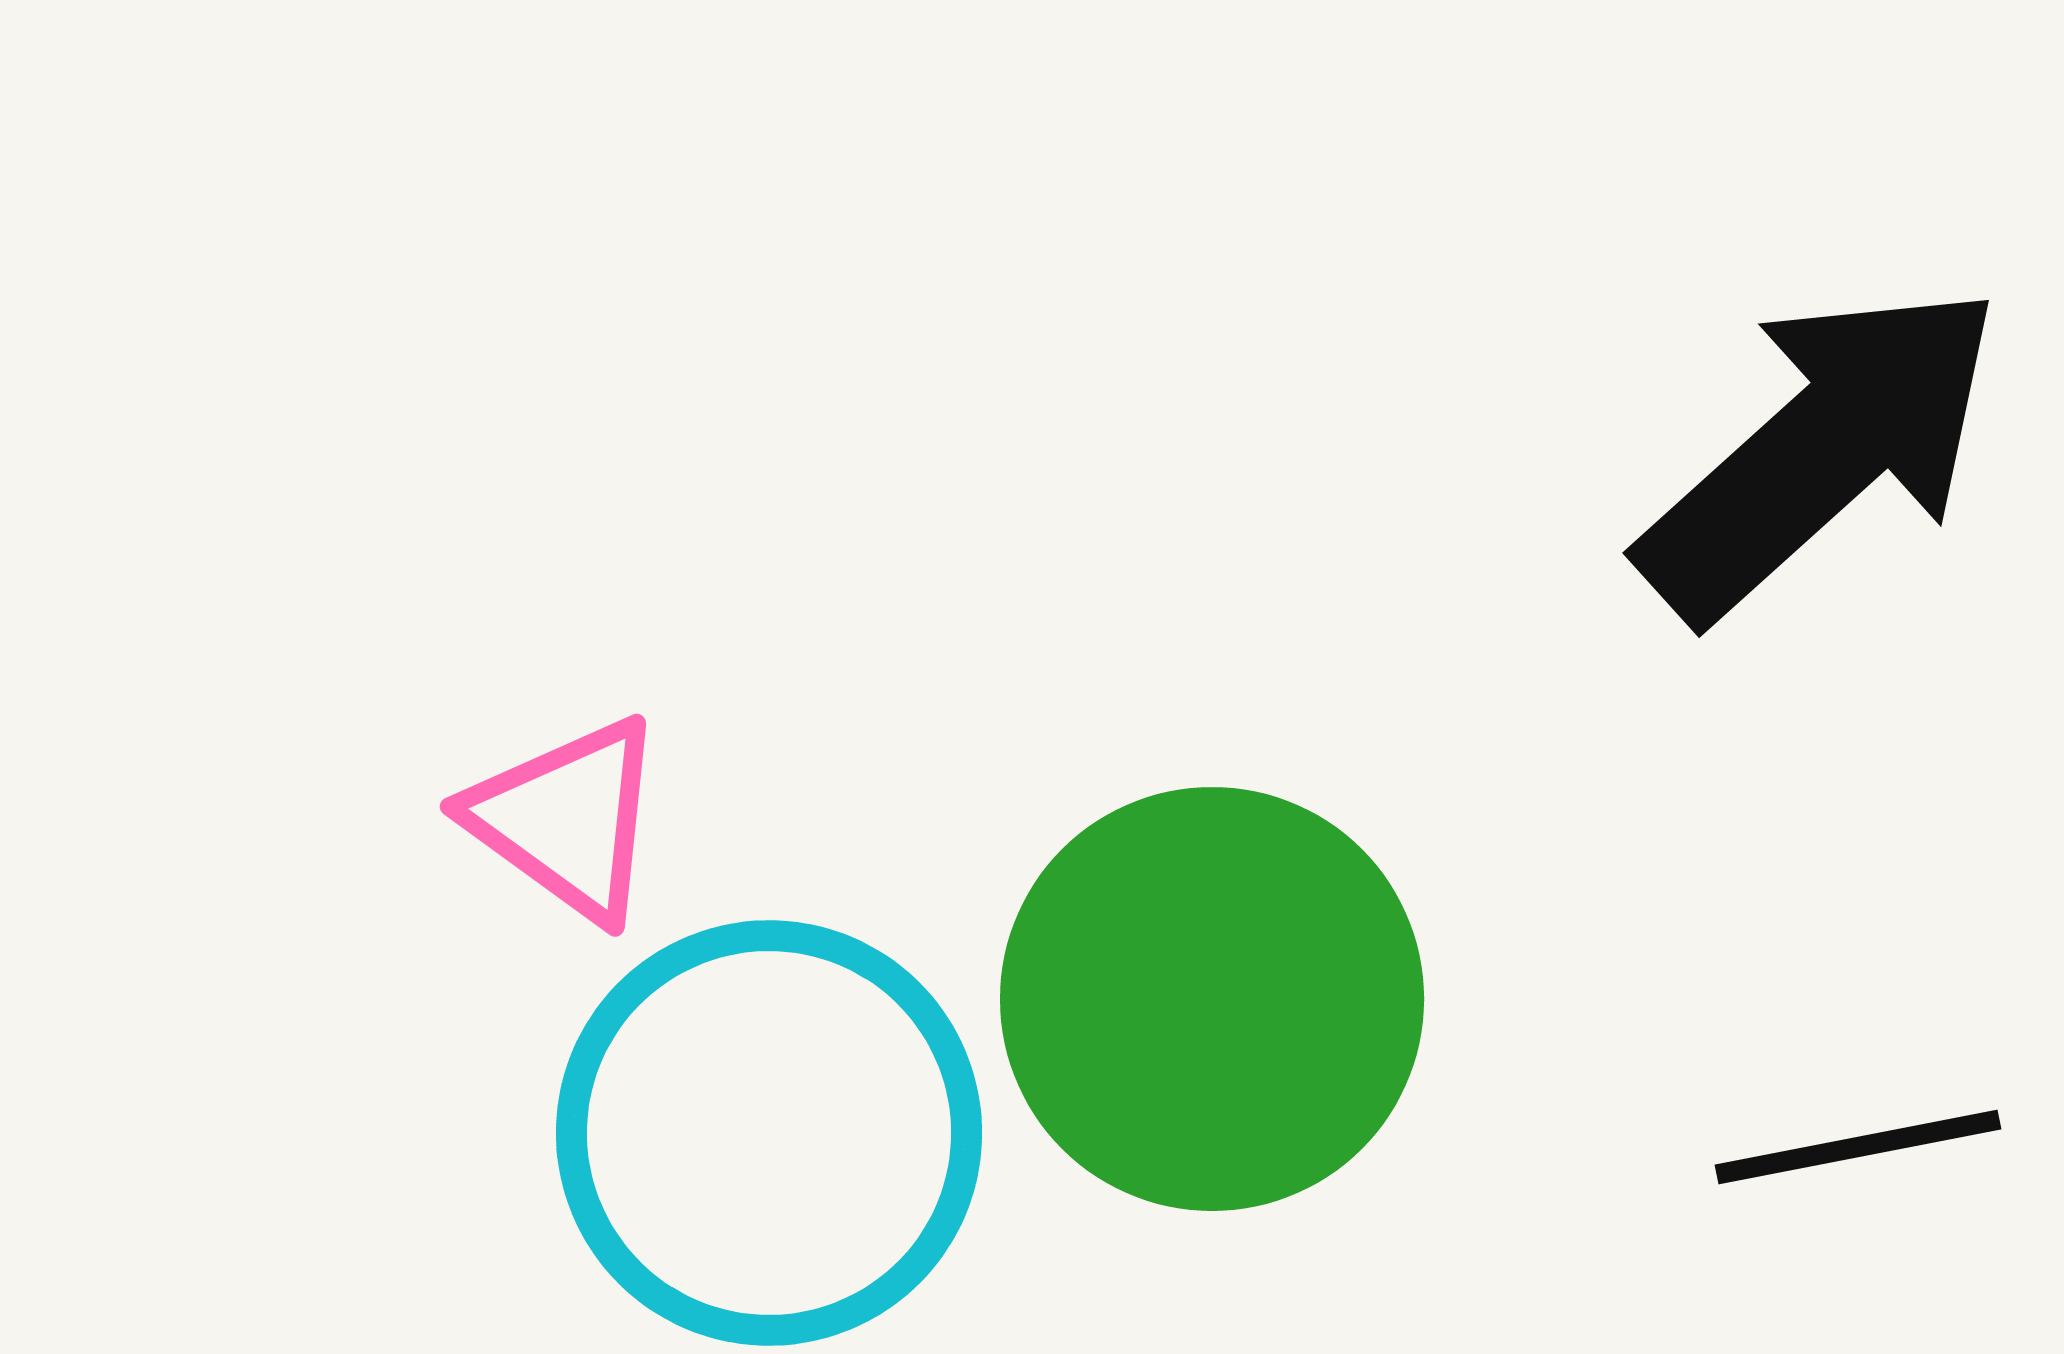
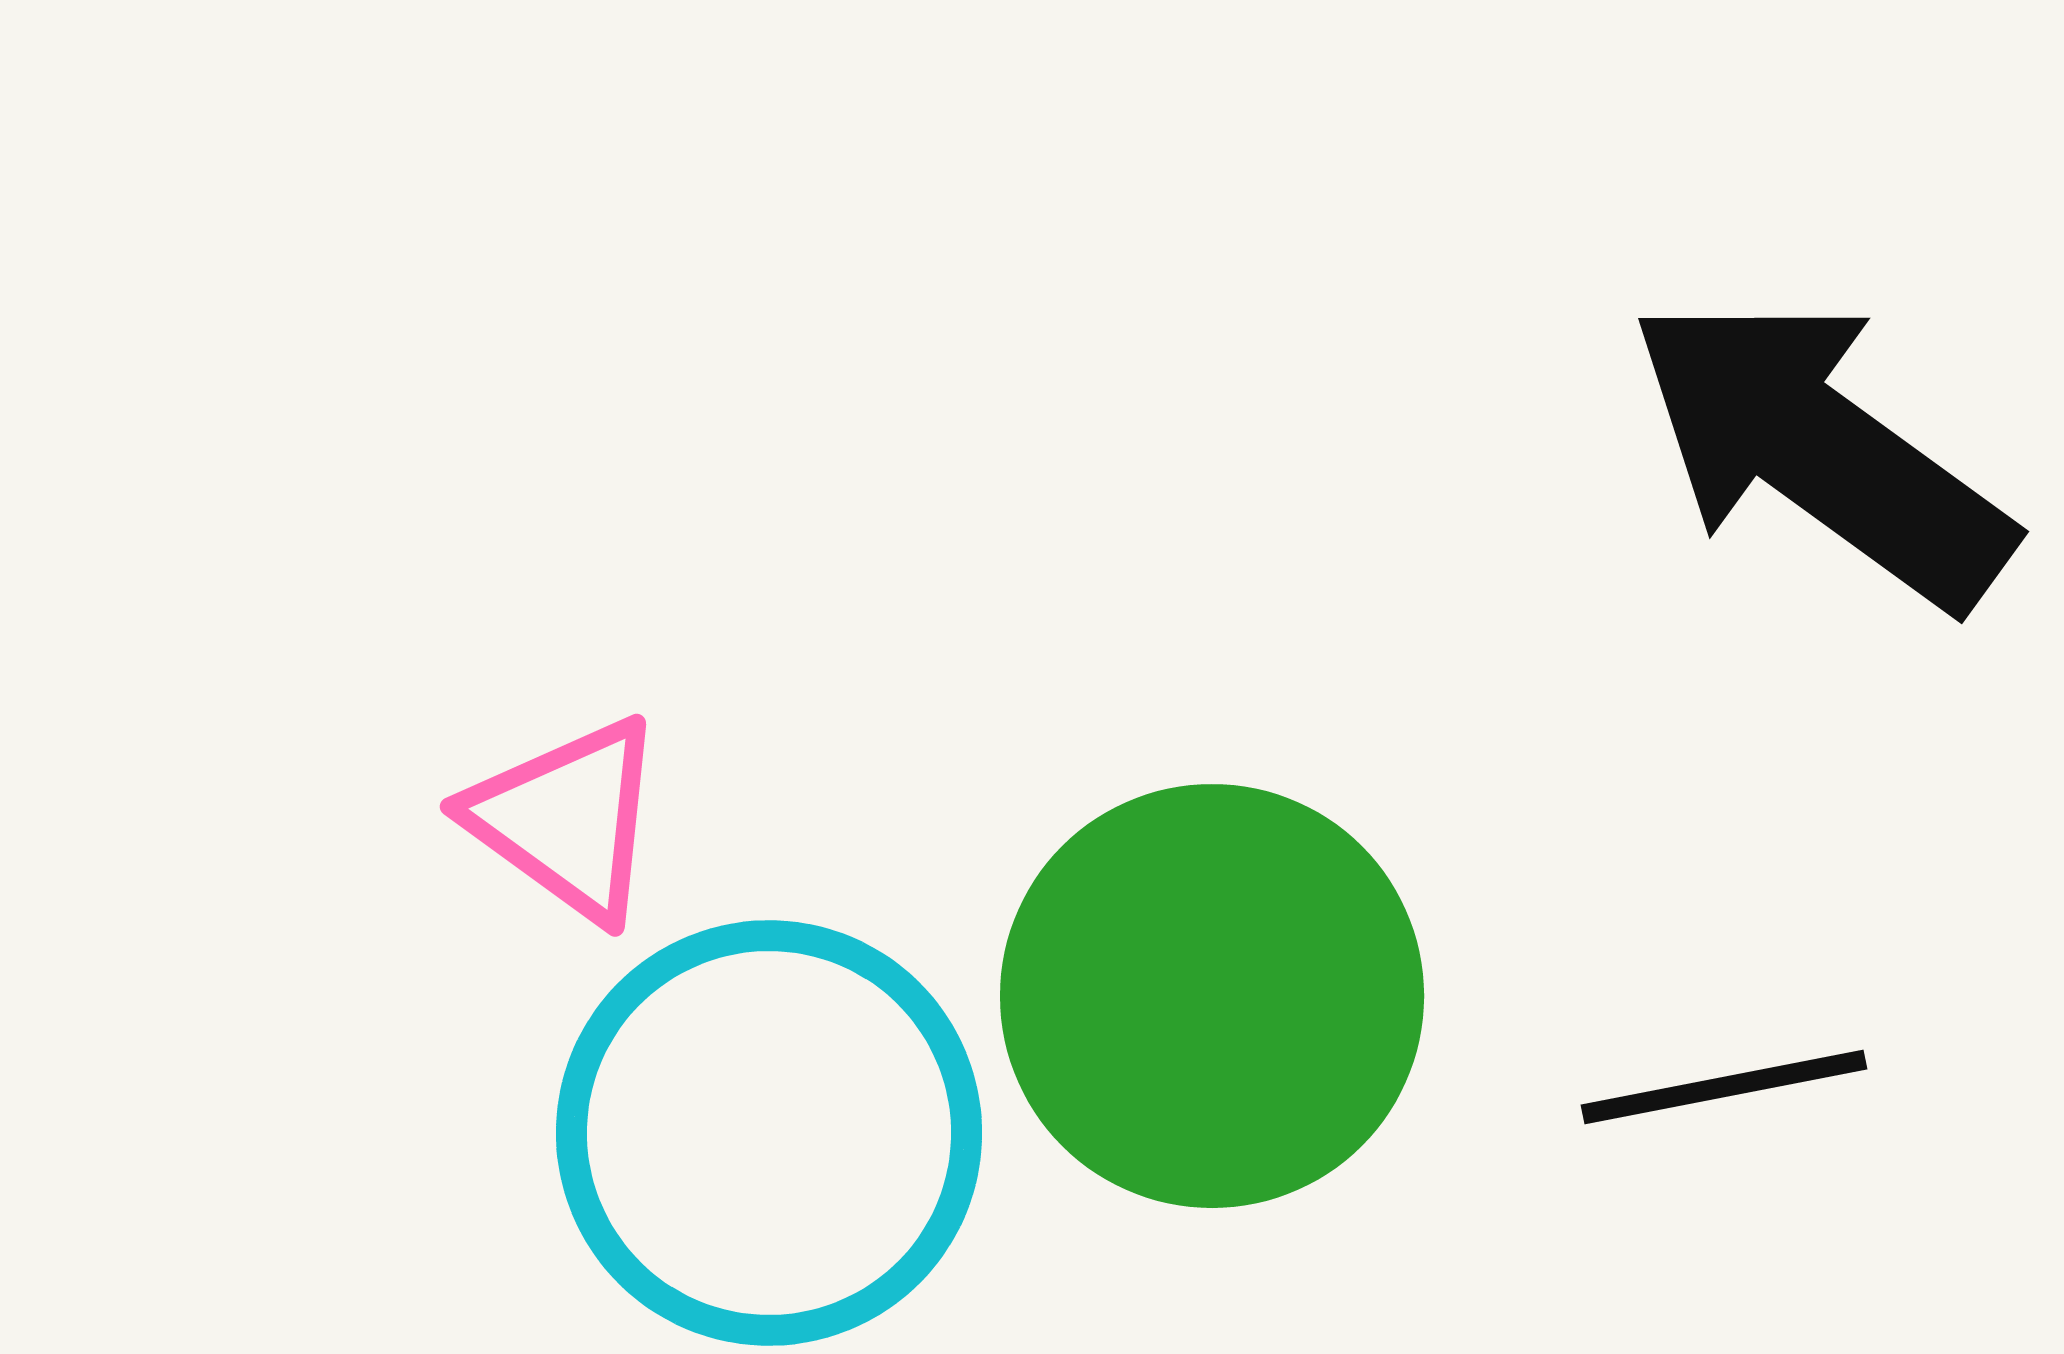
black arrow: rotated 102 degrees counterclockwise
green circle: moved 3 px up
black line: moved 134 px left, 60 px up
